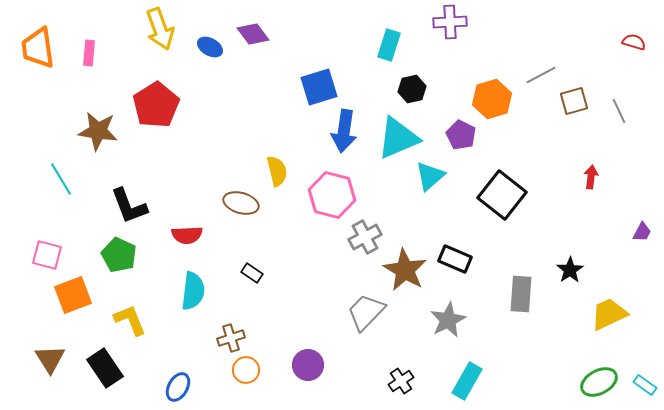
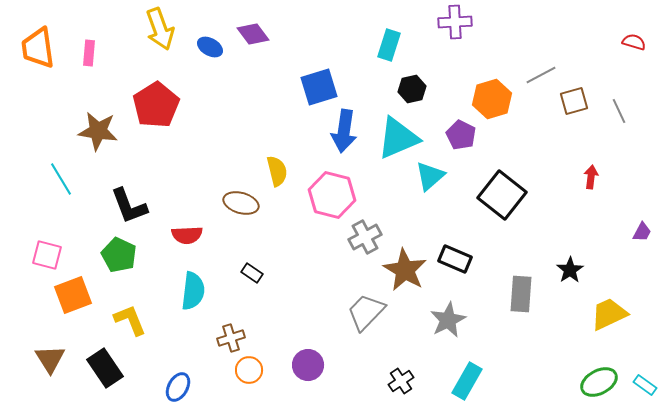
purple cross at (450, 22): moved 5 px right
orange circle at (246, 370): moved 3 px right
